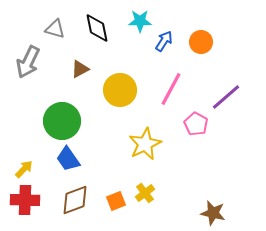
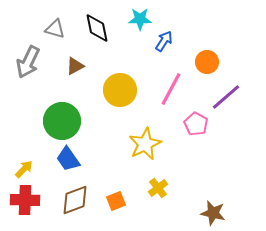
cyan star: moved 2 px up
orange circle: moved 6 px right, 20 px down
brown triangle: moved 5 px left, 3 px up
yellow cross: moved 13 px right, 5 px up
